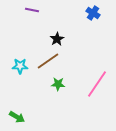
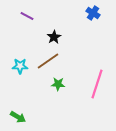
purple line: moved 5 px left, 6 px down; rotated 16 degrees clockwise
black star: moved 3 px left, 2 px up
pink line: rotated 16 degrees counterclockwise
green arrow: moved 1 px right
